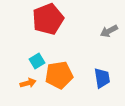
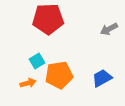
red pentagon: rotated 20 degrees clockwise
gray arrow: moved 2 px up
blue trapezoid: rotated 110 degrees counterclockwise
